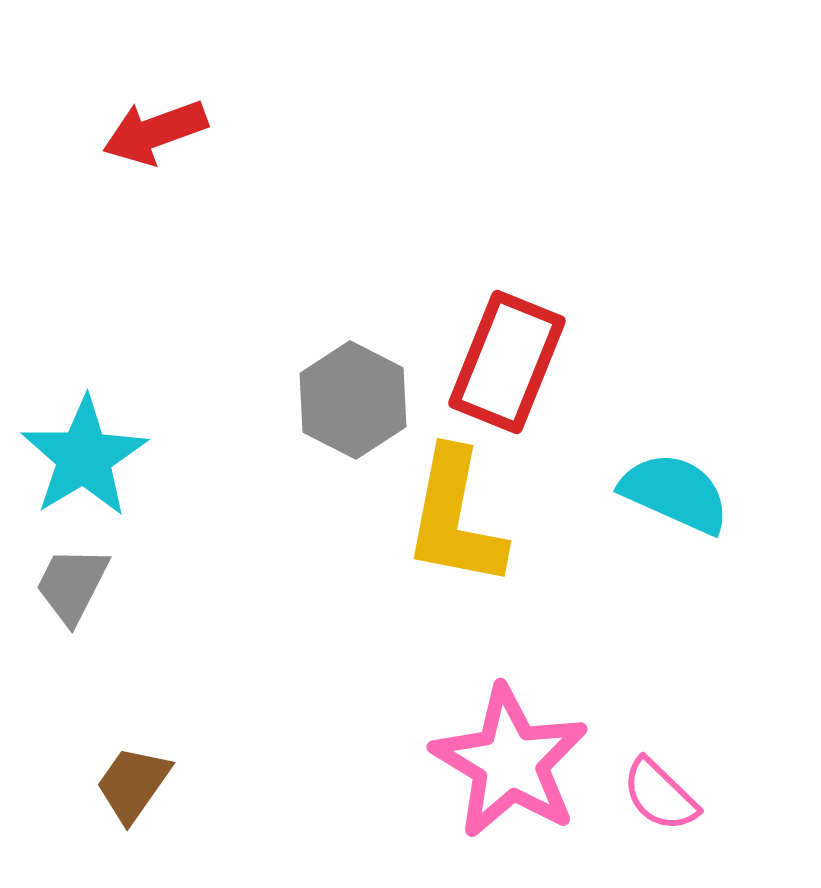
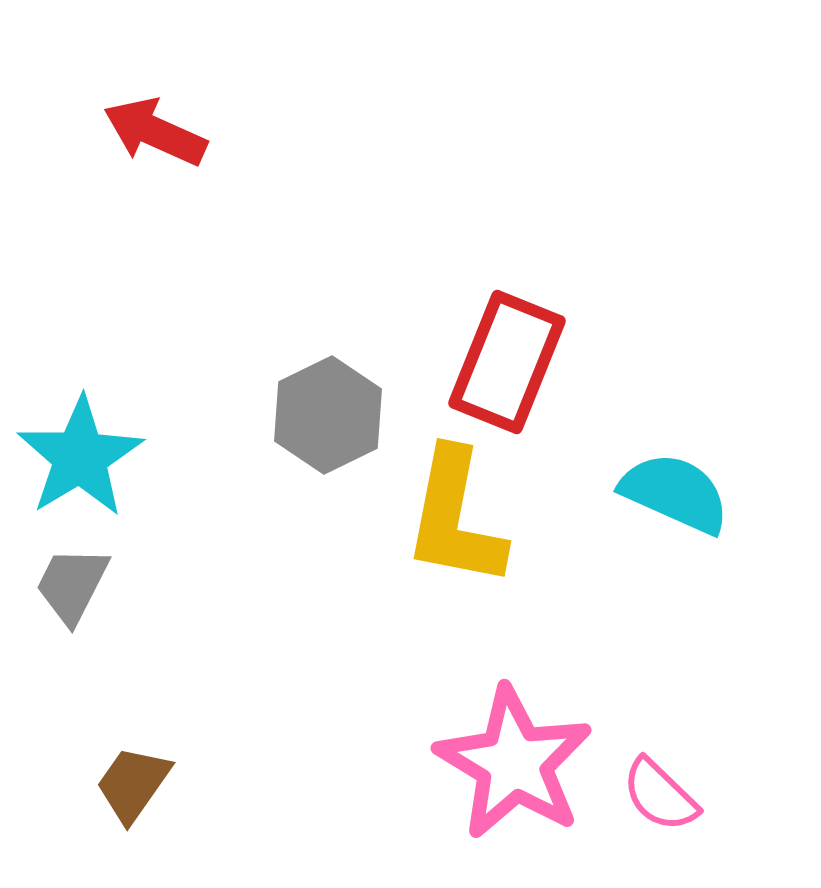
red arrow: rotated 44 degrees clockwise
gray hexagon: moved 25 px left, 15 px down; rotated 7 degrees clockwise
cyan star: moved 4 px left
pink star: moved 4 px right, 1 px down
